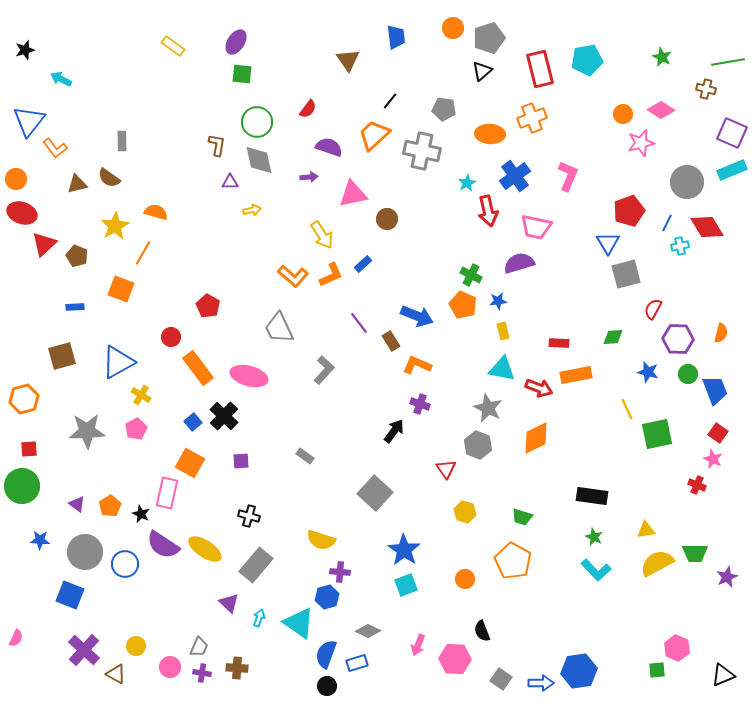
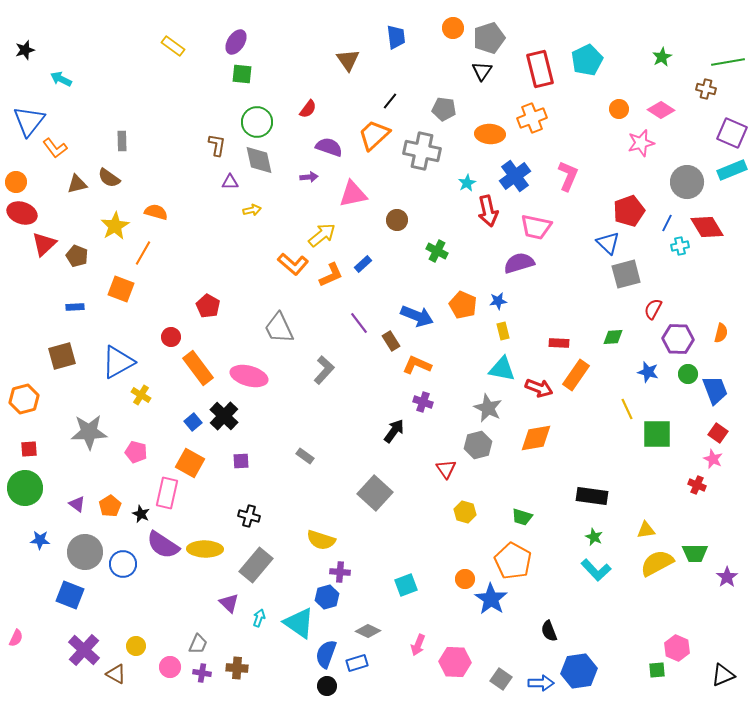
green star at (662, 57): rotated 18 degrees clockwise
cyan pentagon at (587, 60): rotated 16 degrees counterclockwise
black triangle at (482, 71): rotated 15 degrees counterclockwise
orange circle at (623, 114): moved 4 px left, 5 px up
orange circle at (16, 179): moved 3 px down
brown circle at (387, 219): moved 10 px right, 1 px down
yellow arrow at (322, 235): rotated 96 degrees counterclockwise
blue triangle at (608, 243): rotated 15 degrees counterclockwise
green cross at (471, 275): moved 34 px left, 24 px up
orange L-shape at (293, 276): moved 12 px up
orange rectangle at (576, 375): rotated 44 degrees counterclockwise
purple cross at (420, 404): moved 3 px right, 2 px up
pink pentagon at (136, 429): moved 23 px down; rotated 30 degrees counterclockwise
gray star at (87, 431): moved 2 px right, 1 px down
green square at (657, 434): rotated 12 degrees clockwise
orange diamond at (536, 438): rotated 16 degrees clockwise
gray hexagon at (478, 445): rotated 24 degrees clockwise
green circle at (22, 486): moved 3 px right, 2 px down
yellow ellipse at (205, 549): rotated 32 degrees counterclockwise
blue star at (404, 550): moved 87 px right, 49 px down
blue circle at (125, 564): moved 2 px left
purple star at (727, 577): rotated 10 degrees counterclockwise
black semicircle at (482, 631): moved 67 px right
gray trapezoid at (199, 647): moved 1 px left, 3 px up
pink hexagon at (455, 659): moved 3 px down
